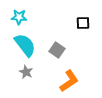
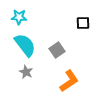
gray square: rotated 21 degrees clockwise
